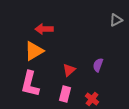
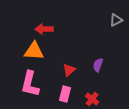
orange triangle: rotated 35 degrees clockwise
